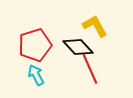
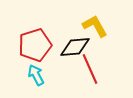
black diamond: moved 3 px left; rotated 52 degrees counterclockwise
